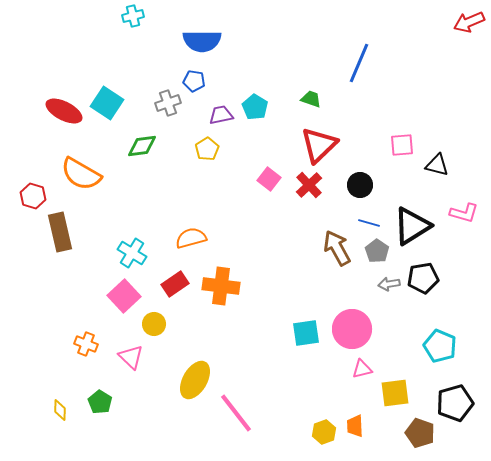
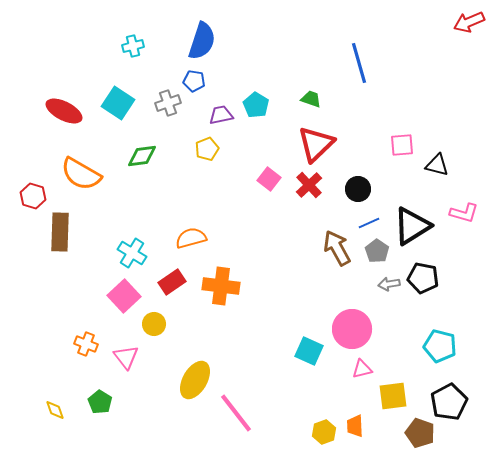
cyan cross at (133, 16): moved 30 px down
blue semicircle at (202, 41): rotated 72 degrees counterclockwise
blue line at (359, 63): rotated 39 degrees counterclockwise
cyan square at (107, 103): moved 11 px right
cyan pentagon at (255, 107): moved 1 px right, 2 px up
red triangle at (319, 145): moved 3 px left, 1 px up
green diamond at (142, 146): moved 10 px down
yellow pentagon at (207, 149): rotated 10 degrees clockwise
black circle at (360, 185): moved 2 px left, 4 px down
blue line at (369, 223): rotated 40 degrees counterclockwise
brown rectangle at (60, 232): rotated 15 degrees clockwise
black pentagon at (423, 278): rotated 20 degrees clockwise
red rectangle at (175, 284): moved 3 px left, 2 px up
cyan square at (306, 333): moved 3 px right, 18 px down; rotated 32 degrees clockwise
cyan pentagon at (440, 346): rotated 8 degrees counterclockwise
pink triangle at (131, 357): moved 5 px left; rotated 8 degrees clockwise
yellow square at (395, 393): moved 2 px left, 3 px down
black pentagon at (455, 403): moved 6 px left, 1 px up; rotated 12 degrees counterclockwise
yellow diamond at (60, 410): moved 5 px left; rotated 20 degrees counterclockwise
